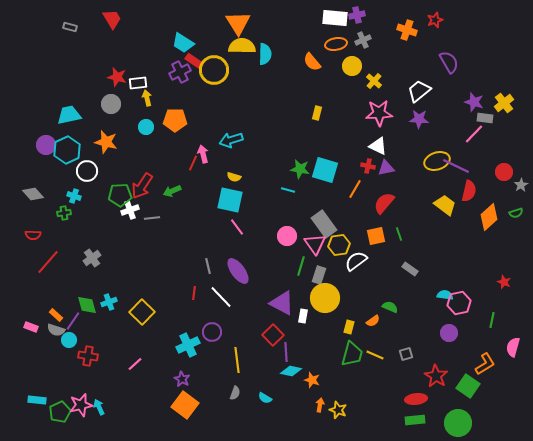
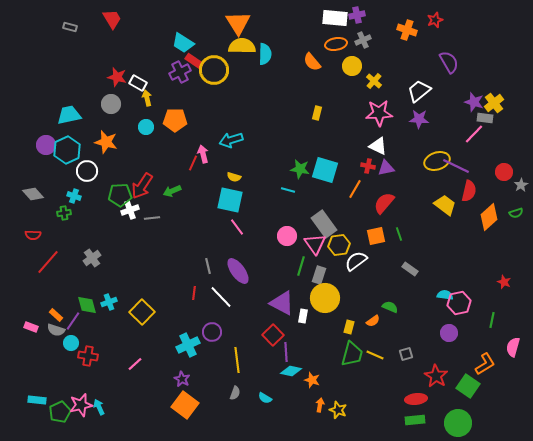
white rectangle at (138, 83): rotated 36 degrees clockwise
yellow cross at (504, 103): moved 10 px left
cyan circle at (69, 340): moved 2 px right, 3 px down
